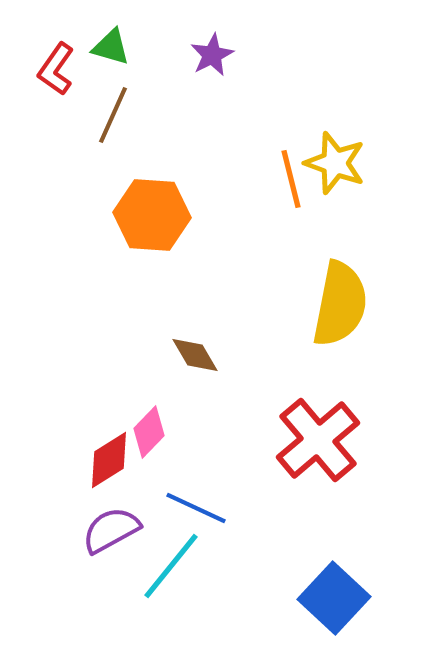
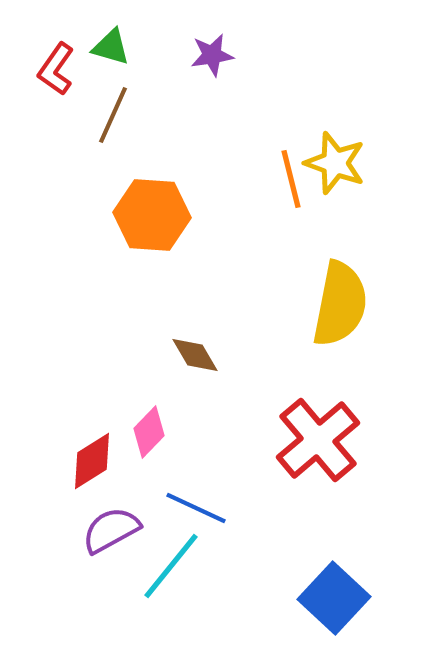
purple star: rotated 18 degrees clockwise
red diamond: moved 17 px left, 1 px down
